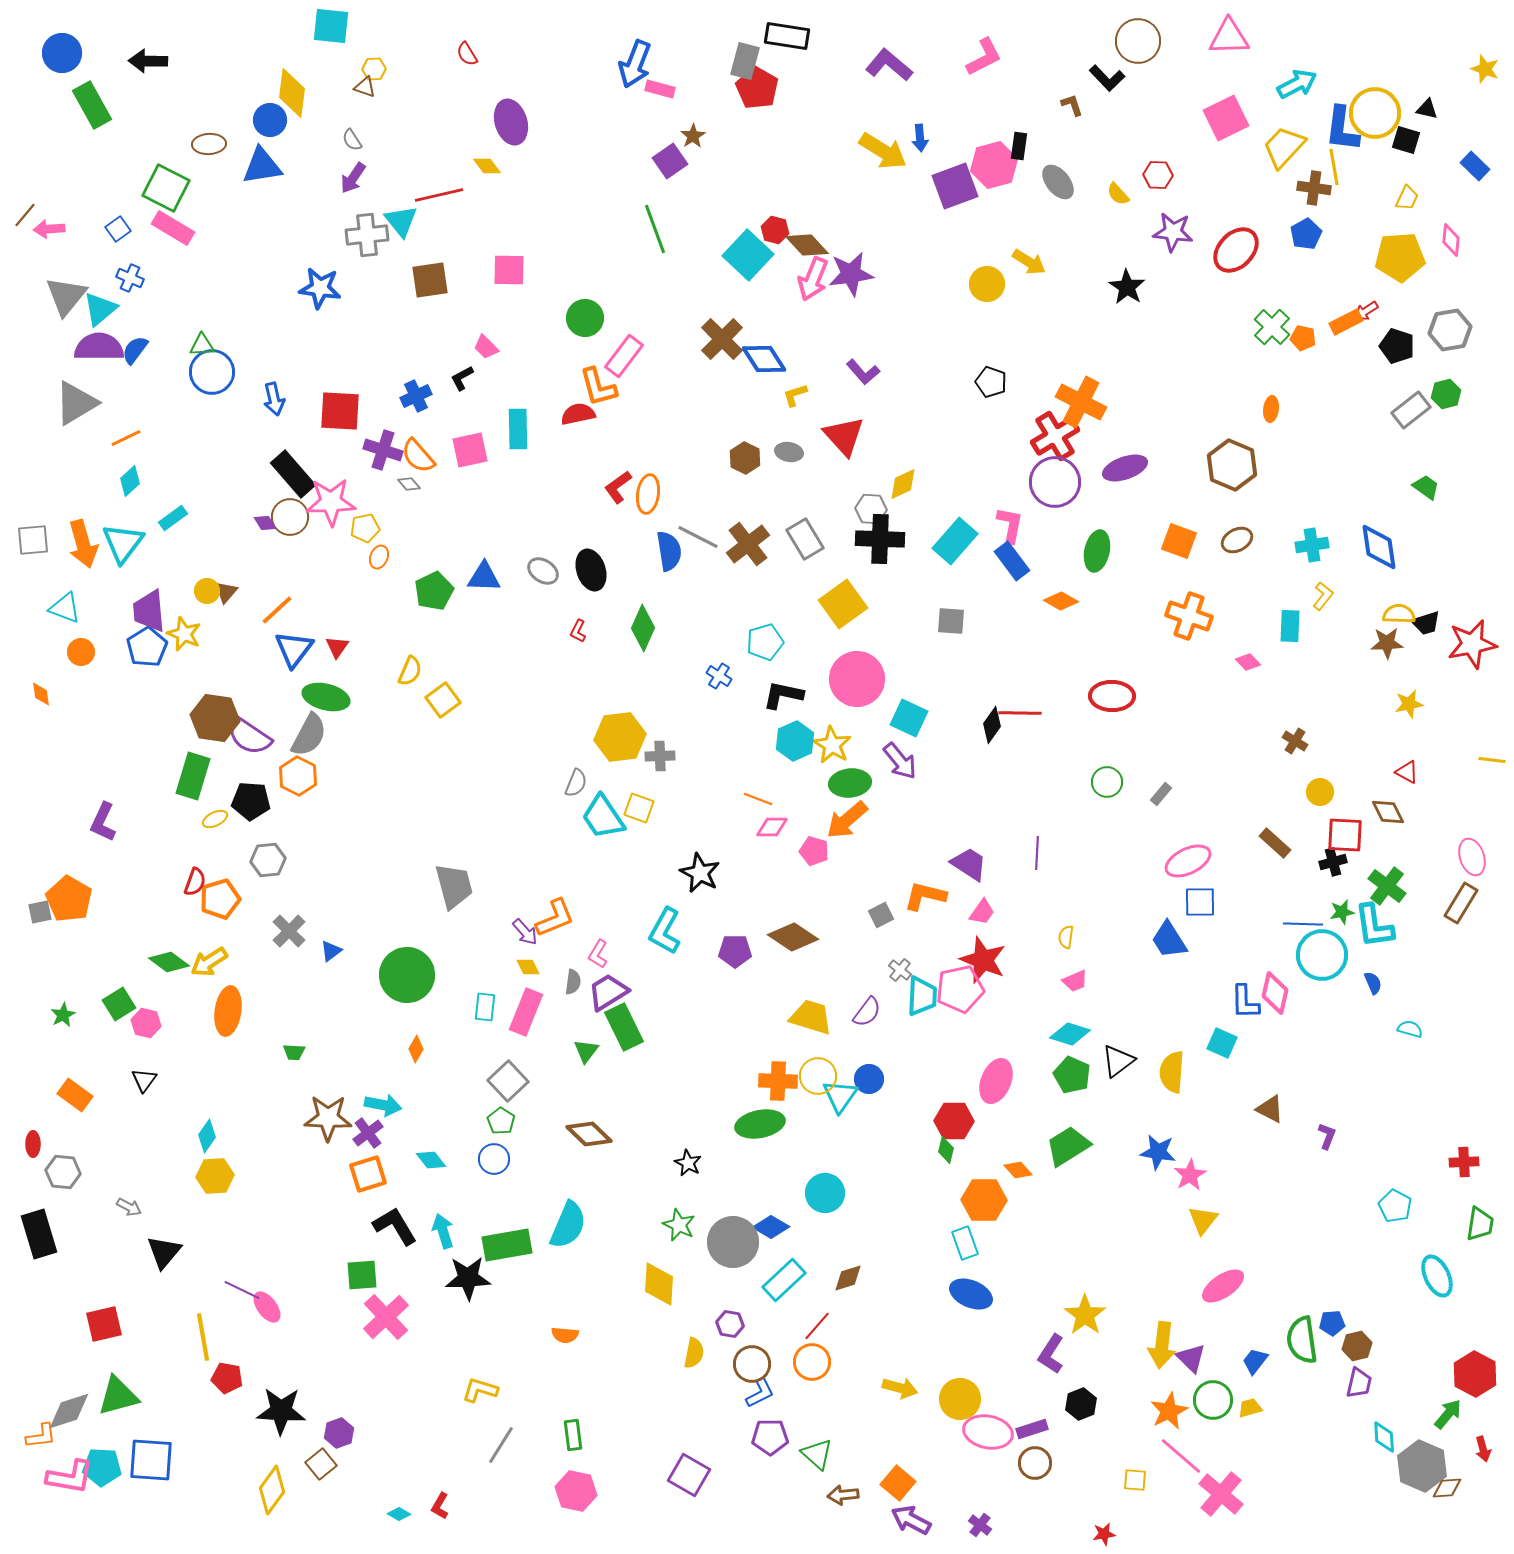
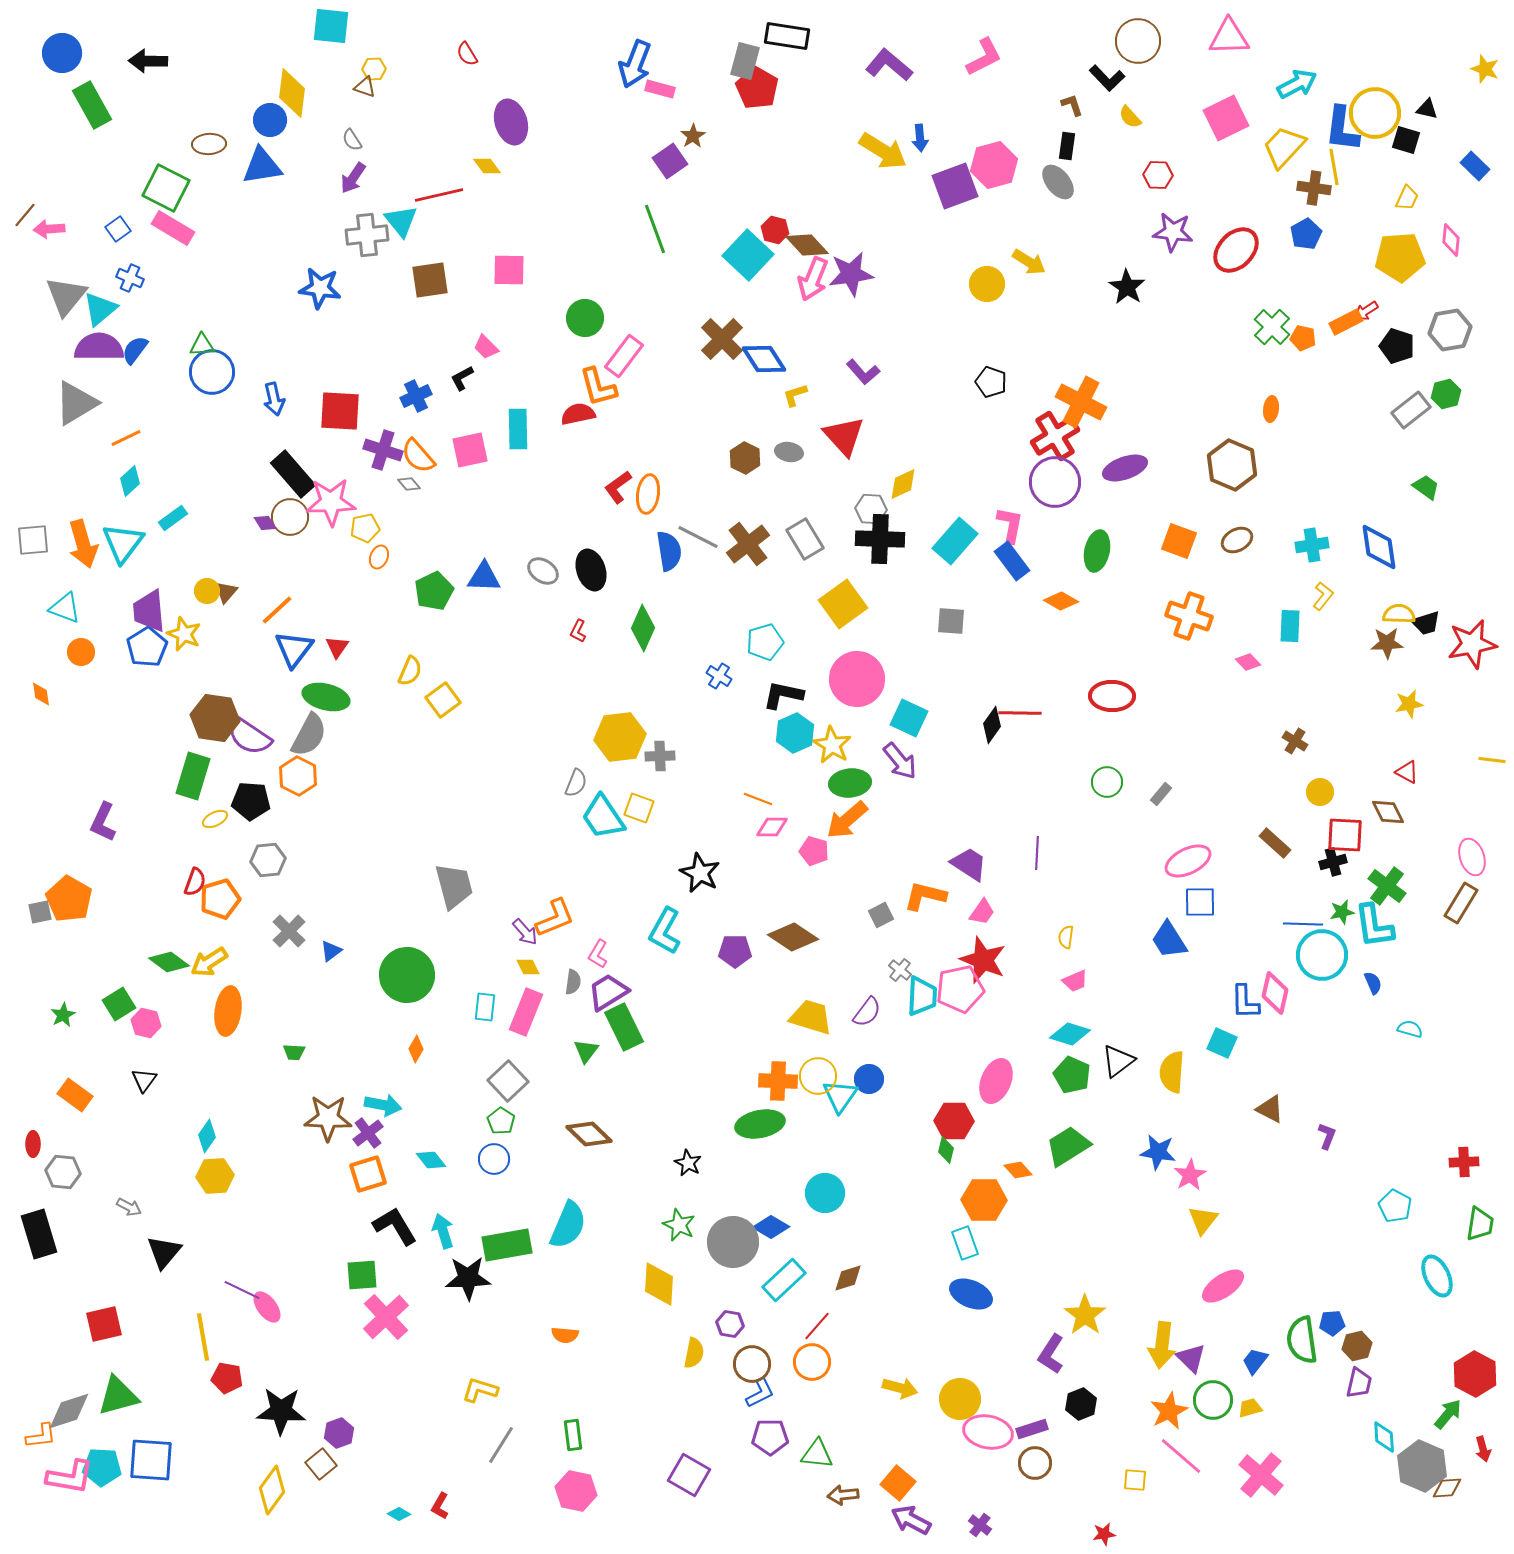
black rectangle at (1019, 146): moved 48 px right
yellow semicircle at (1118, 194): moved 12 px right, 77 px up
cyan hexagon at (795, 741): moved 8 px up
green triangle at (817, 1454): rotated 36 degrees counterclockwise
pink cross at (1221, 1494): moved 40 px right, 19 px up
